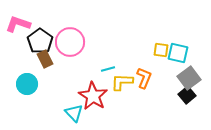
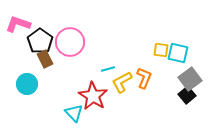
gray square: moved 1 px right, 1 px down
yellow L-shape: rotated 30 degrees counterclockwise
